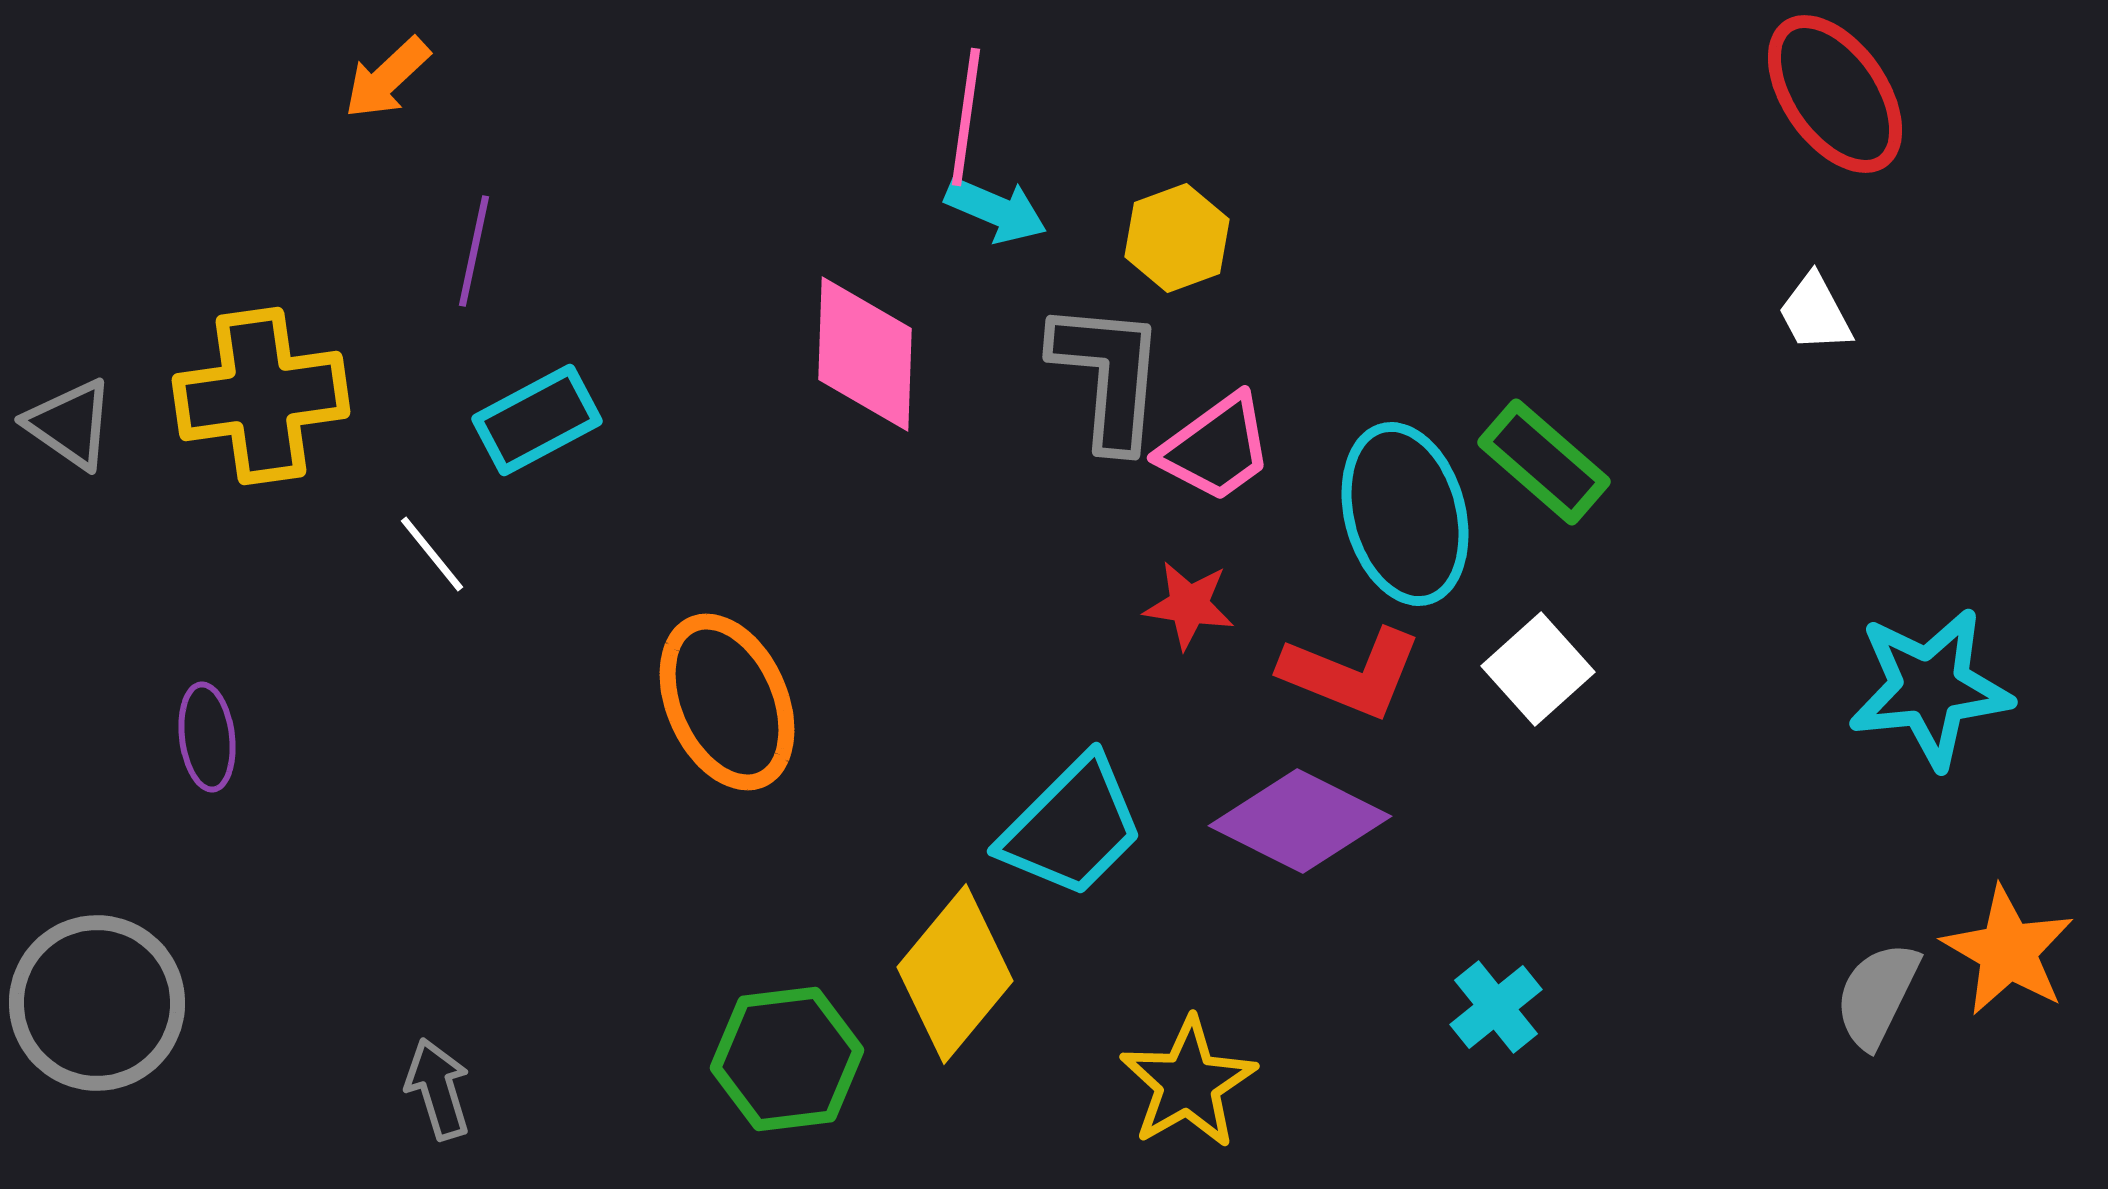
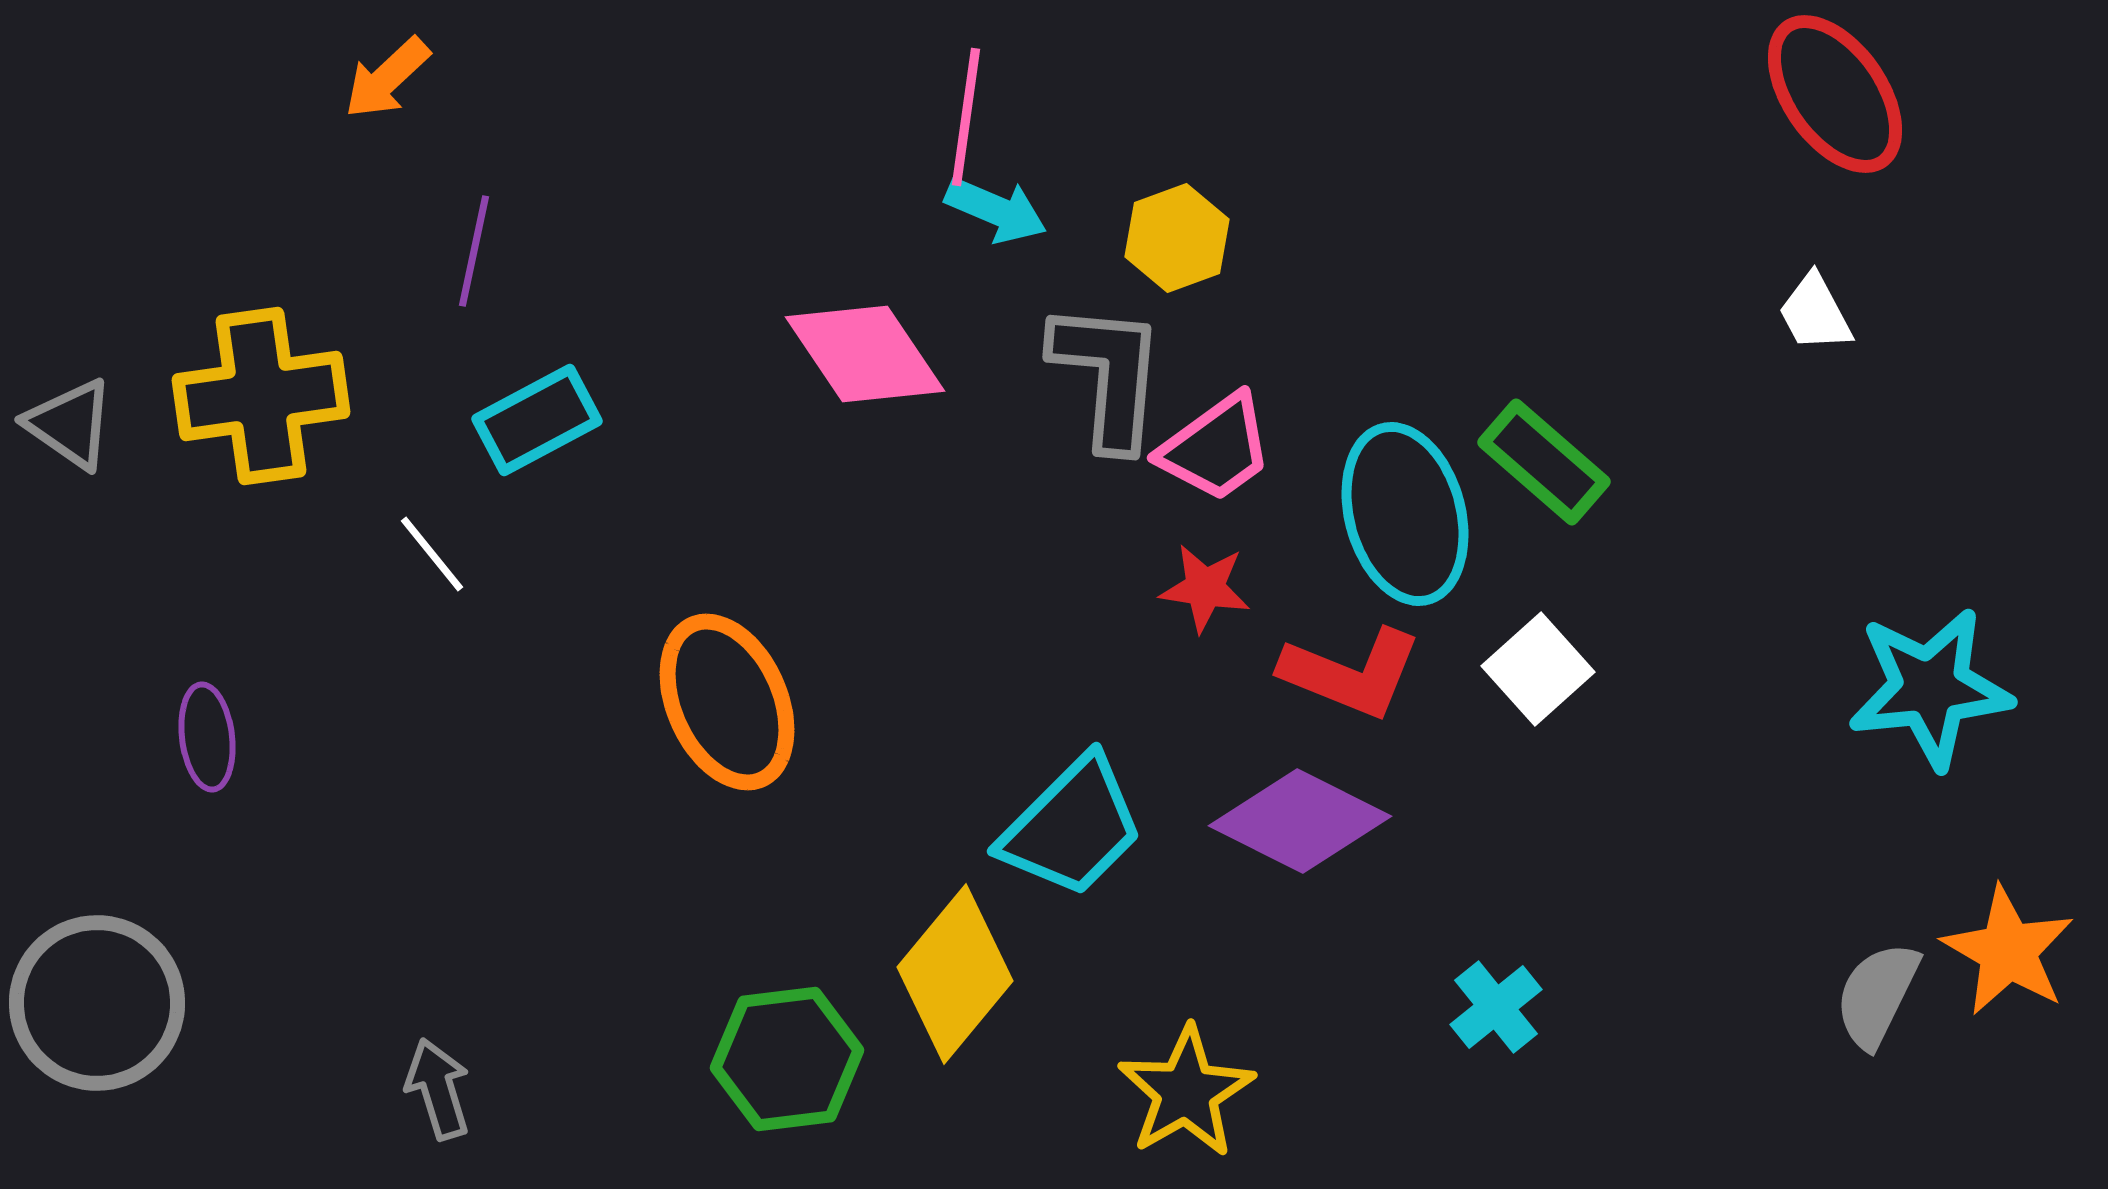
pink diamond: rotated 36 degrees counterclockwise
red star: moved 16 px right, 17 px up
yellow star: moved 2 px left, 9 px down
